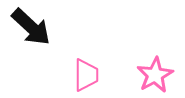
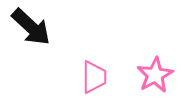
pink trapezoid: moved 8 px right, 2 px down
